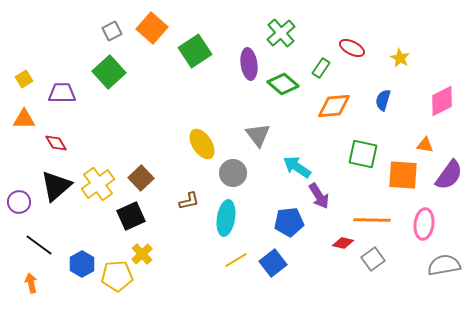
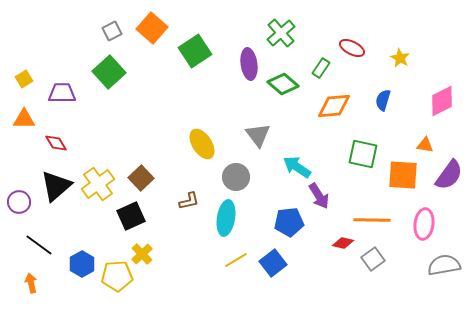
gray circle at (233, 173): moved 3 px right, 4 px down
